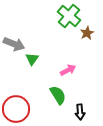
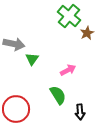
gray arrow: rotated 10 degrees counterclockwise
